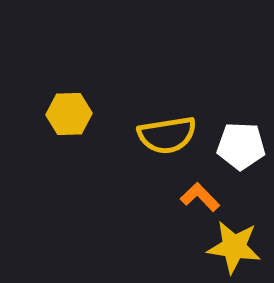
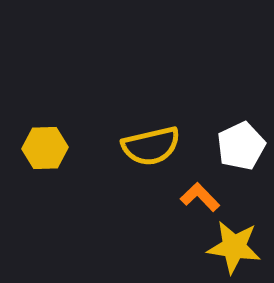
yellow hexagon: moved 24 px left, 34 px down
yellow semicircle: moved 16 px left, 11 px down; rotated 4 degrees counterclockwise
white pentagon: rotated 27 degrees counterclockwise
